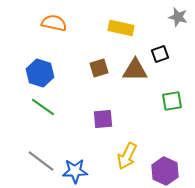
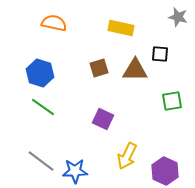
black square: rotated 24 degrees clockwise
purple square: rotated 30 degrees clockwise
